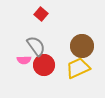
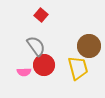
red square: moved 1 px down
brown circle: moved 7 px right
pink semicircle: moved 12 px down
yellow trapezoid: rotated 100 degrees clockwise
